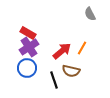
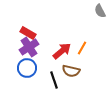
gray semicircle: moved 10 px right, 3 px up
